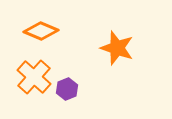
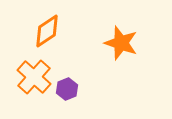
orange diamond: moved 6 px right; rotated 56 degrees counterclockwise
orange star: moved 4 px right, 5 px up
